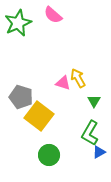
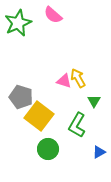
pink triangle: moved 1 px right, 2 px up
green L-shape: moved 13 px left, 8 px up
green circle: moved 1 px left, 6 px up
